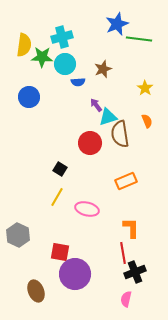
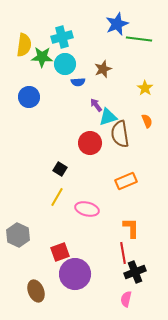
red square: rotated 30 degrees counterclockwise
